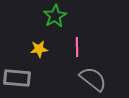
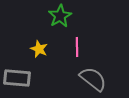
green star: moved 5 px right
yellow star: rotated 30 degrees clockwise
